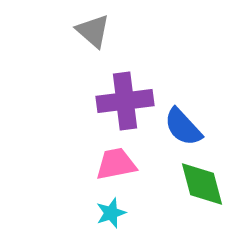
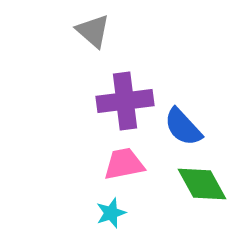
pink trapezoid: moved 8 px right
green diamond: rotated 14 degrees counterclockwise
